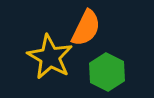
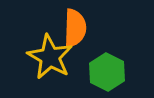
orange semicircle: moved 11 px left; rotated 24 degrees counterclockwise
